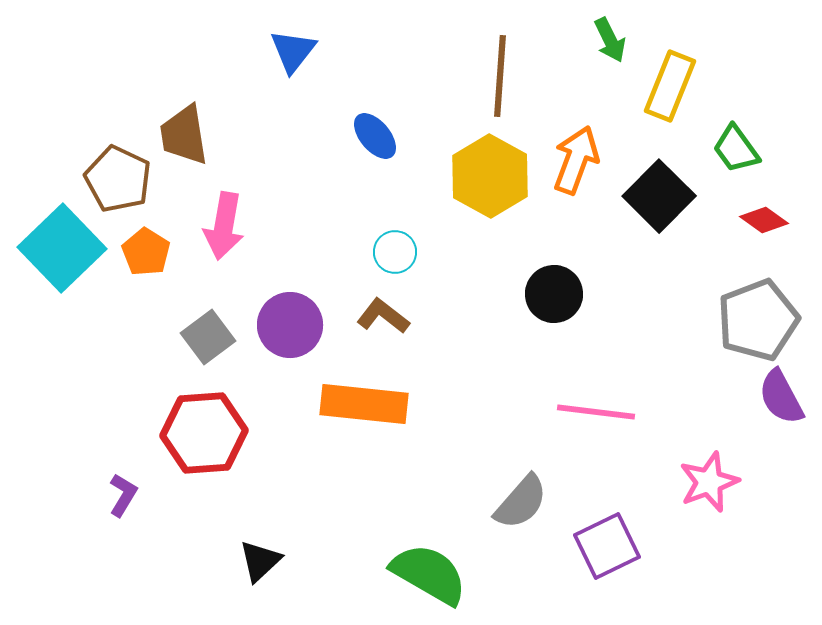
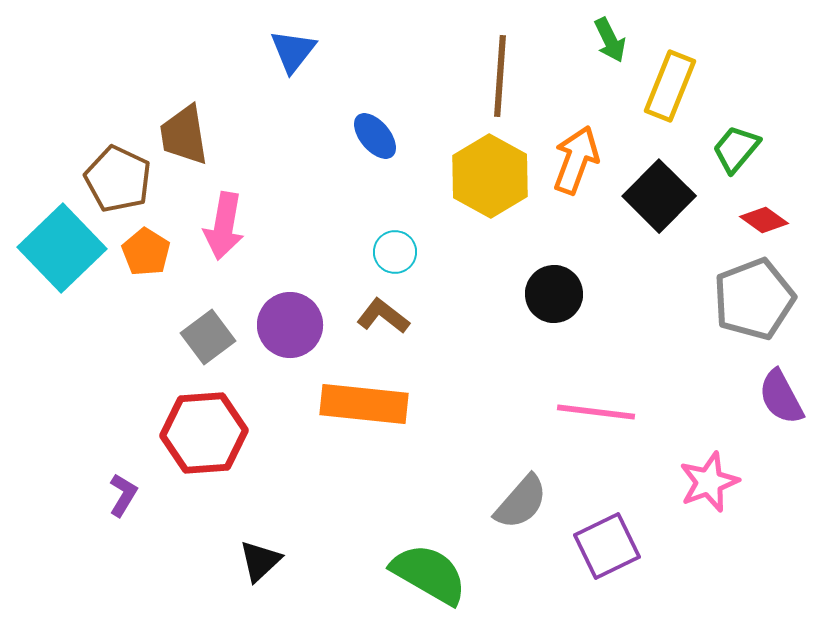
green trapezoid: rotated 76 degrees clockwise
gray pentagon: moved 4 px left, 21 px up
